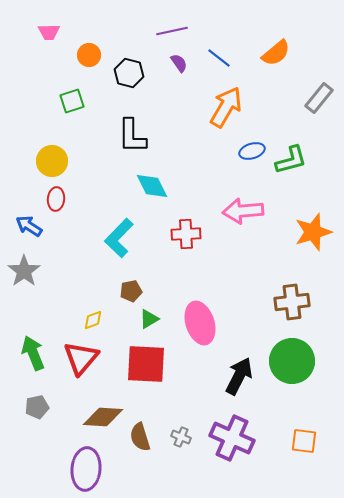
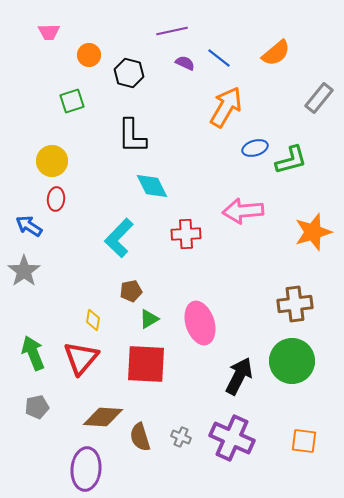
purple semicircle: moved 6 px right; rotated 30 degrees counterclockwise
blue ellipse: moved 3 px right, 3 px up
brown cross: moved 3 px right, 2 px down
yellow diamond: rotated 60 degrees counterclockwise
